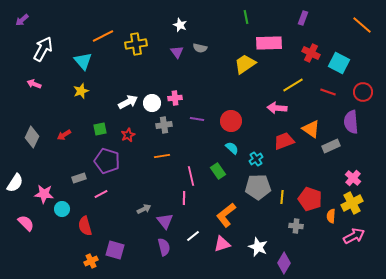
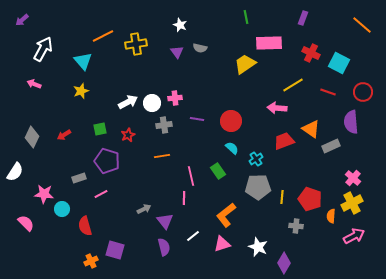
white semicircle at (15, 183): moved 11 px up
